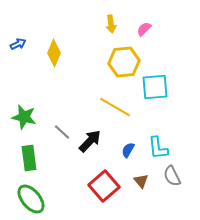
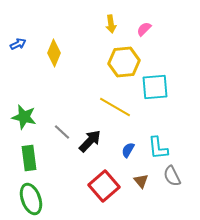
green ellipse: rotated 20 degrees clockwise
